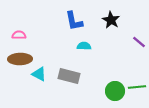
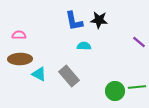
black star: moved 12 px left; rotated 24 degrees counterclockwise
gray rectangle: rotated 35 degrees clockwise
